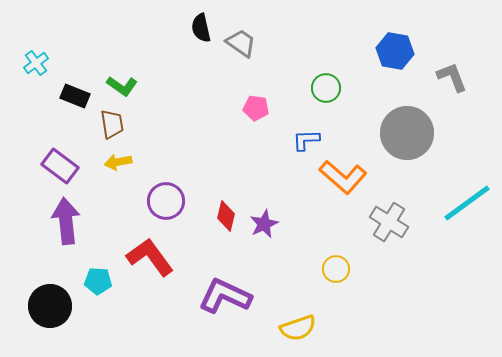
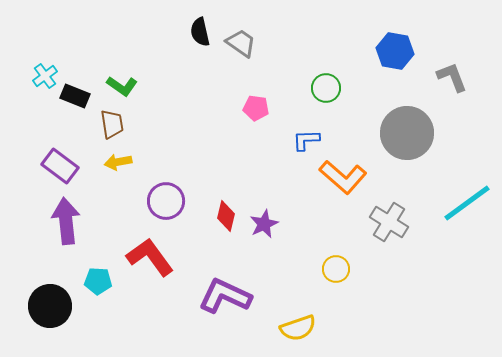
black semicircle: moved 1 px left, 4 px down
cyan cross: moved 9 px right, 13 px down
